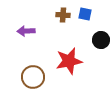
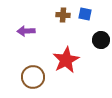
red star: moved 3 px left, 1 px up; rotated 16 degrees counterclockwise
